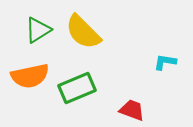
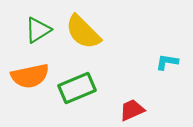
cyan L-shape: moved 2 px right
red trapezoid: rotated 44 degrees counterclockwise
